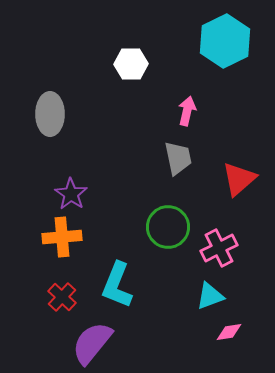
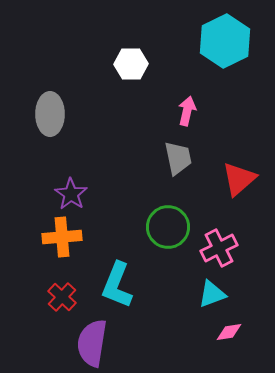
cyan triangle: moved 2 px right, 2 px up
purple semicircle: rotated 30 degrees counterclockwise
